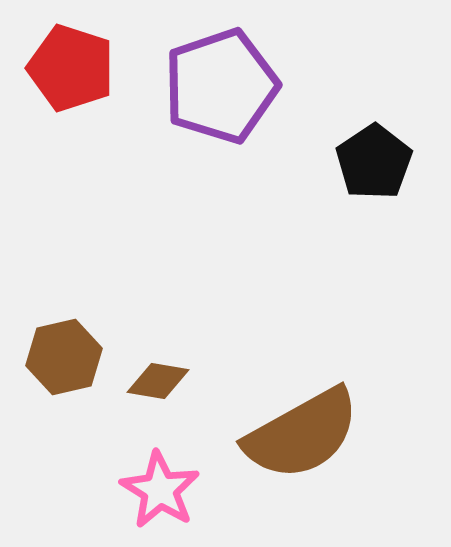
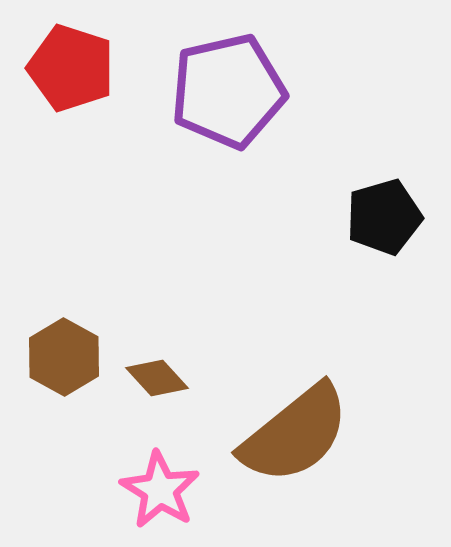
purple pentagon: moved 7 px right, 5 px down; rotated 6 degrees clockwise
black pentagon: moved 10 px right, 55 px down; rotated 18 degrees clockwise
brown hexagon: rotated 18 degrees counterclockwise
brown diamond: moved 1 px left, 3 px up; rotated 38 degrees clockwise
brown semicircle: moved 7 px left; rotated 10 degrees counterclockwise
